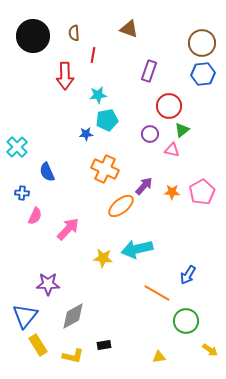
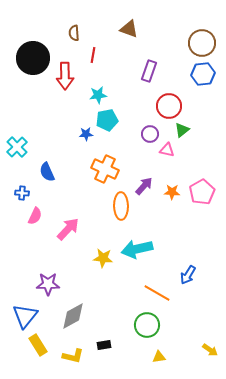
black circle: moved 22 px down
pink triangle: moved 5 px left
orange ellipse: rotated 52 degrees counterclockwise
green circle: moved 39 px left, 4 px down
